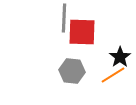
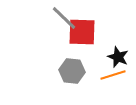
gray line: rotated 48 degrees counterclockwise
black star: moved 2 px left; rotated 15 degrees counterclockwise
orange line: rotated 15 degrees clockwise
